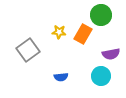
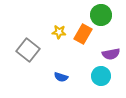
gray square: rotated 15 degrees counterclockwise
blue semicircle: rotated 24 degrees clockwise
